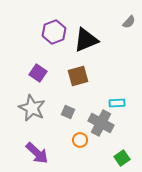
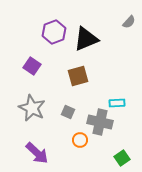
black triangle: moved 1 px up
purple square: moved 6 px left, 7 px up
gray cross: moved 1 px left, 1 px up; rotated 15 degrees counterclockwise
